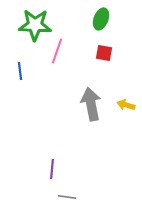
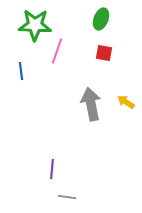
blue line: moved 1 px right
yellow arrow: moved 3 px up; rotated 18 degrees clockwise
